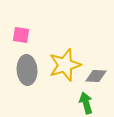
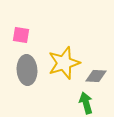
yellow star: moved 1 px left, 2 px up
